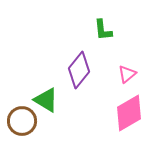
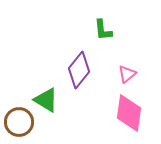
pink diamond: rotated 51 degrees counterclockwise
brown circle: moved 3 px left, 1 px down
